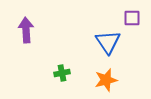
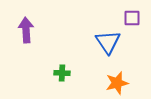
green cross: rotated 14 degrees clockwise
orange star: moved 11 px right, 3 px down
